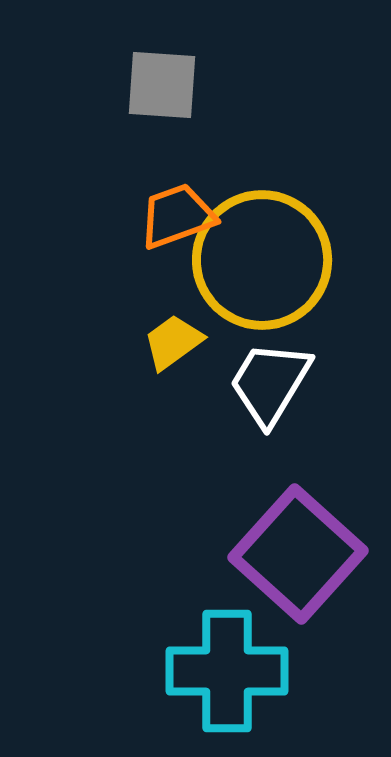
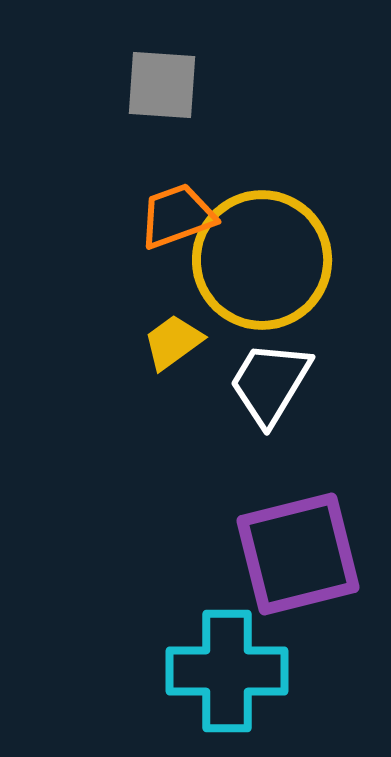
purple square: rotated 34 degrees clockwise
